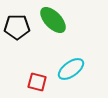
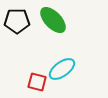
black pentagon: moved 6 px up
cyan ellipse: moved 9 px left
